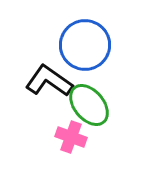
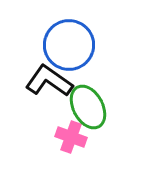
blue circle: moved 16 px left
green ellipse: moved 1 px left, 2 px down; rotated 12 degrees clockwise
